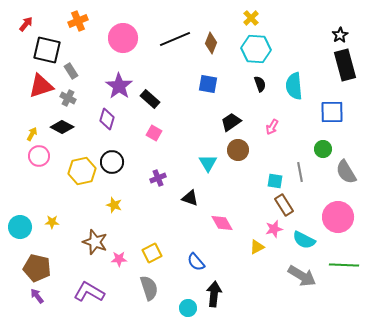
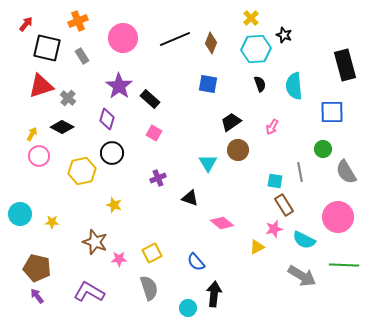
black star at (340, 35): moved 56 px left; rotated 21 degrees counterclockwise
cyan hexagon at (256, 49): rotated 8 degrees counterclockwise
black square at (47, 50): moved 2 px up
gray rectangle at (71, 71): moved 11 px right, 15 px up
gray cross at (68, 98): rotated 14 degrees clockwise
black circle at (112, 162): moved 9 px up
pink diamond at (222, 223): rotated 20 degrees counterclockwise
cyan circle at (20, 227): moved 13 px up
